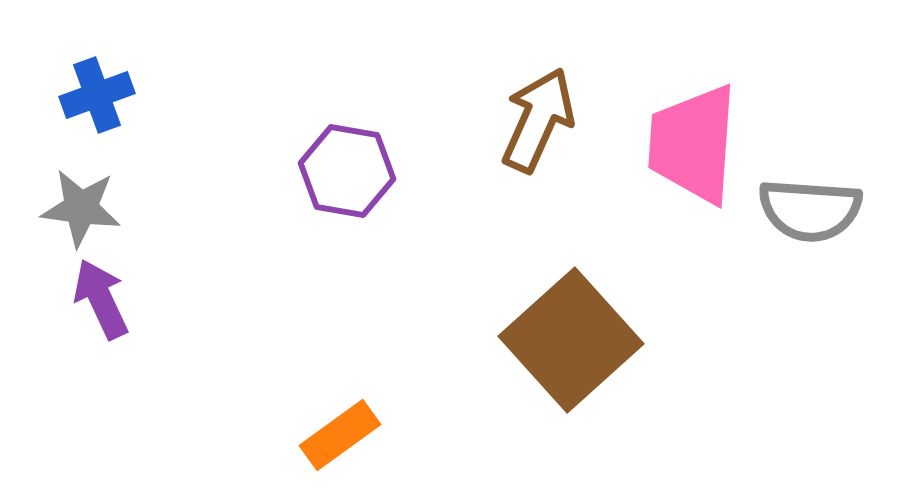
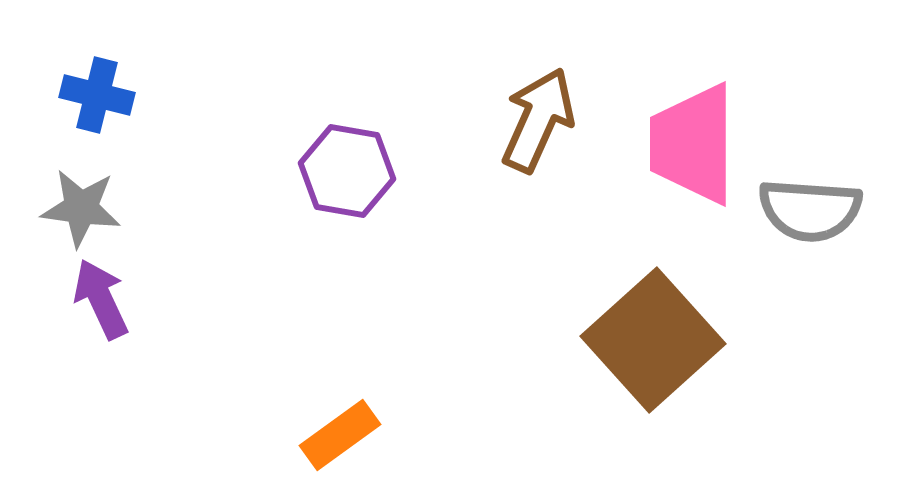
blue cross: rotated 34 degrees clockwise
pink trapezoid: rotated 4 degrees counterclockwise
brown square: moved 82 px right
